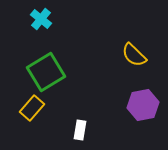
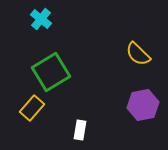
yellow semicircle: moved 4 px right, 1 px up
green square: moved 5 px right
